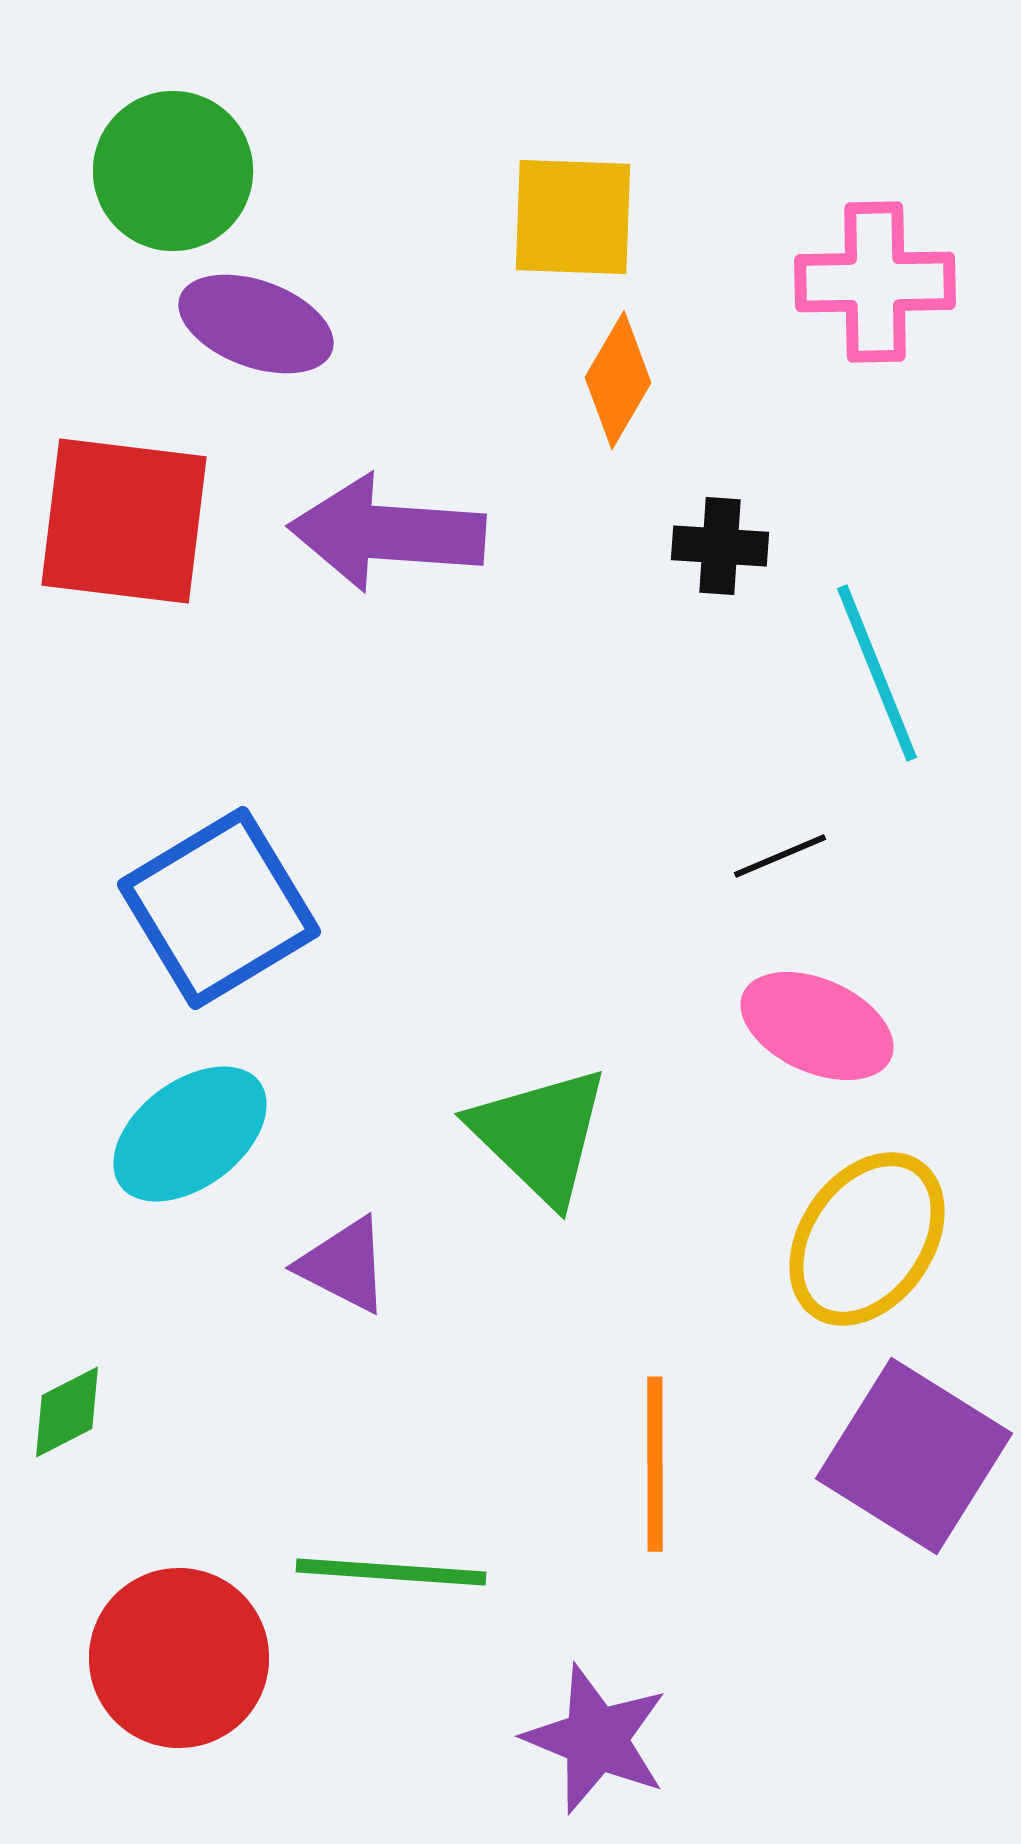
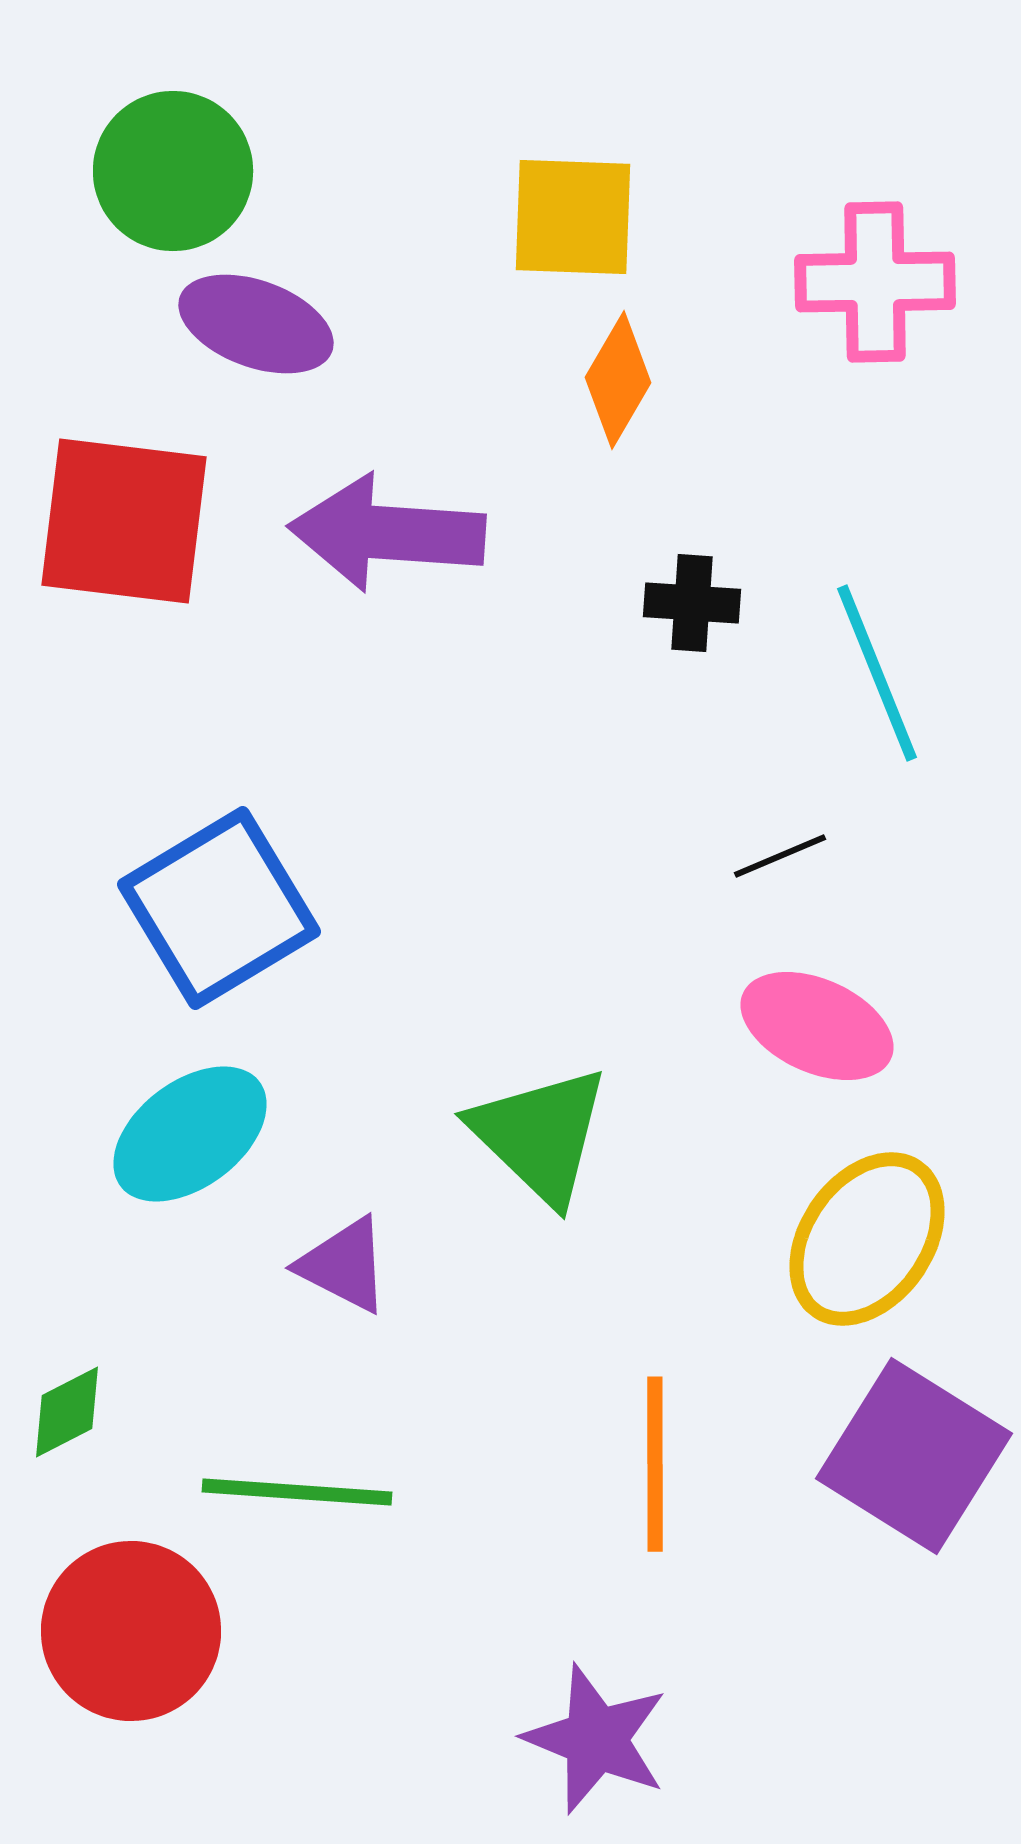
black cross: moved 28 px left, 57 px down
green line: moved 94 px left, 80 px up
red circle: moved 48 px left, 27 px up
